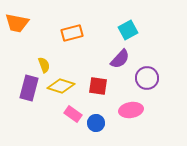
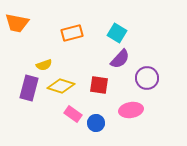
cyan square: moved 11 px left, 3 px down; rotated 30 degrees counterclockwise
yellow semicircle: rotated 91 degrees clockwise
red square: moved 1 px right, 1 px up
